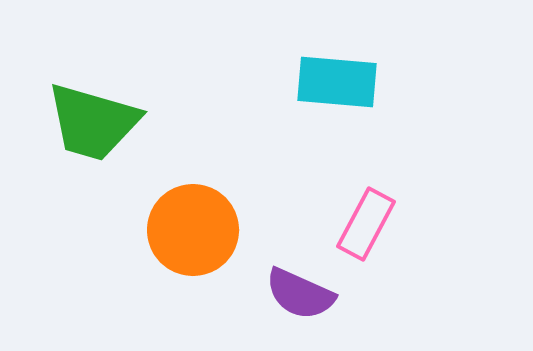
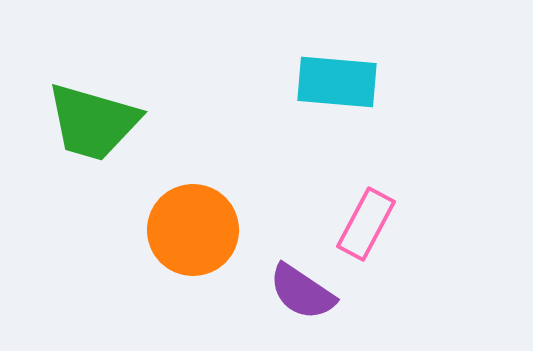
purple semicircle: moved 2 px right, 2 px up; rotated 10 degrees clockwise
